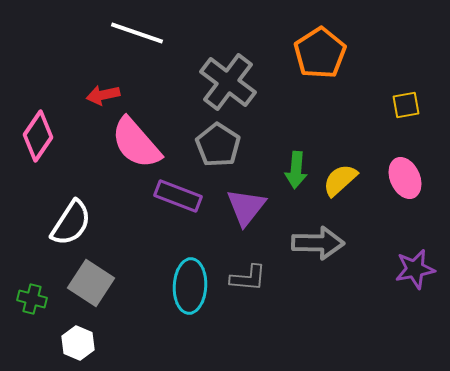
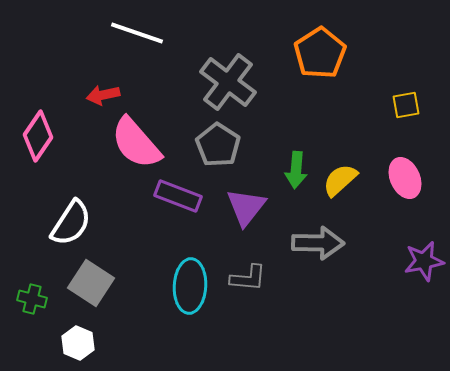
purple star: moved 9 px right, 8 px up
